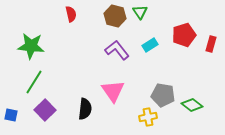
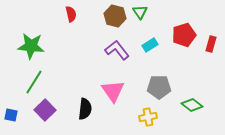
gray pentagon: moved 4 px left, 8 px up; rotated 10 degrees counterclockwise
